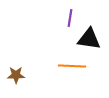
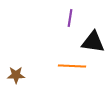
black triangle: moved 4 px right, 3 px down
